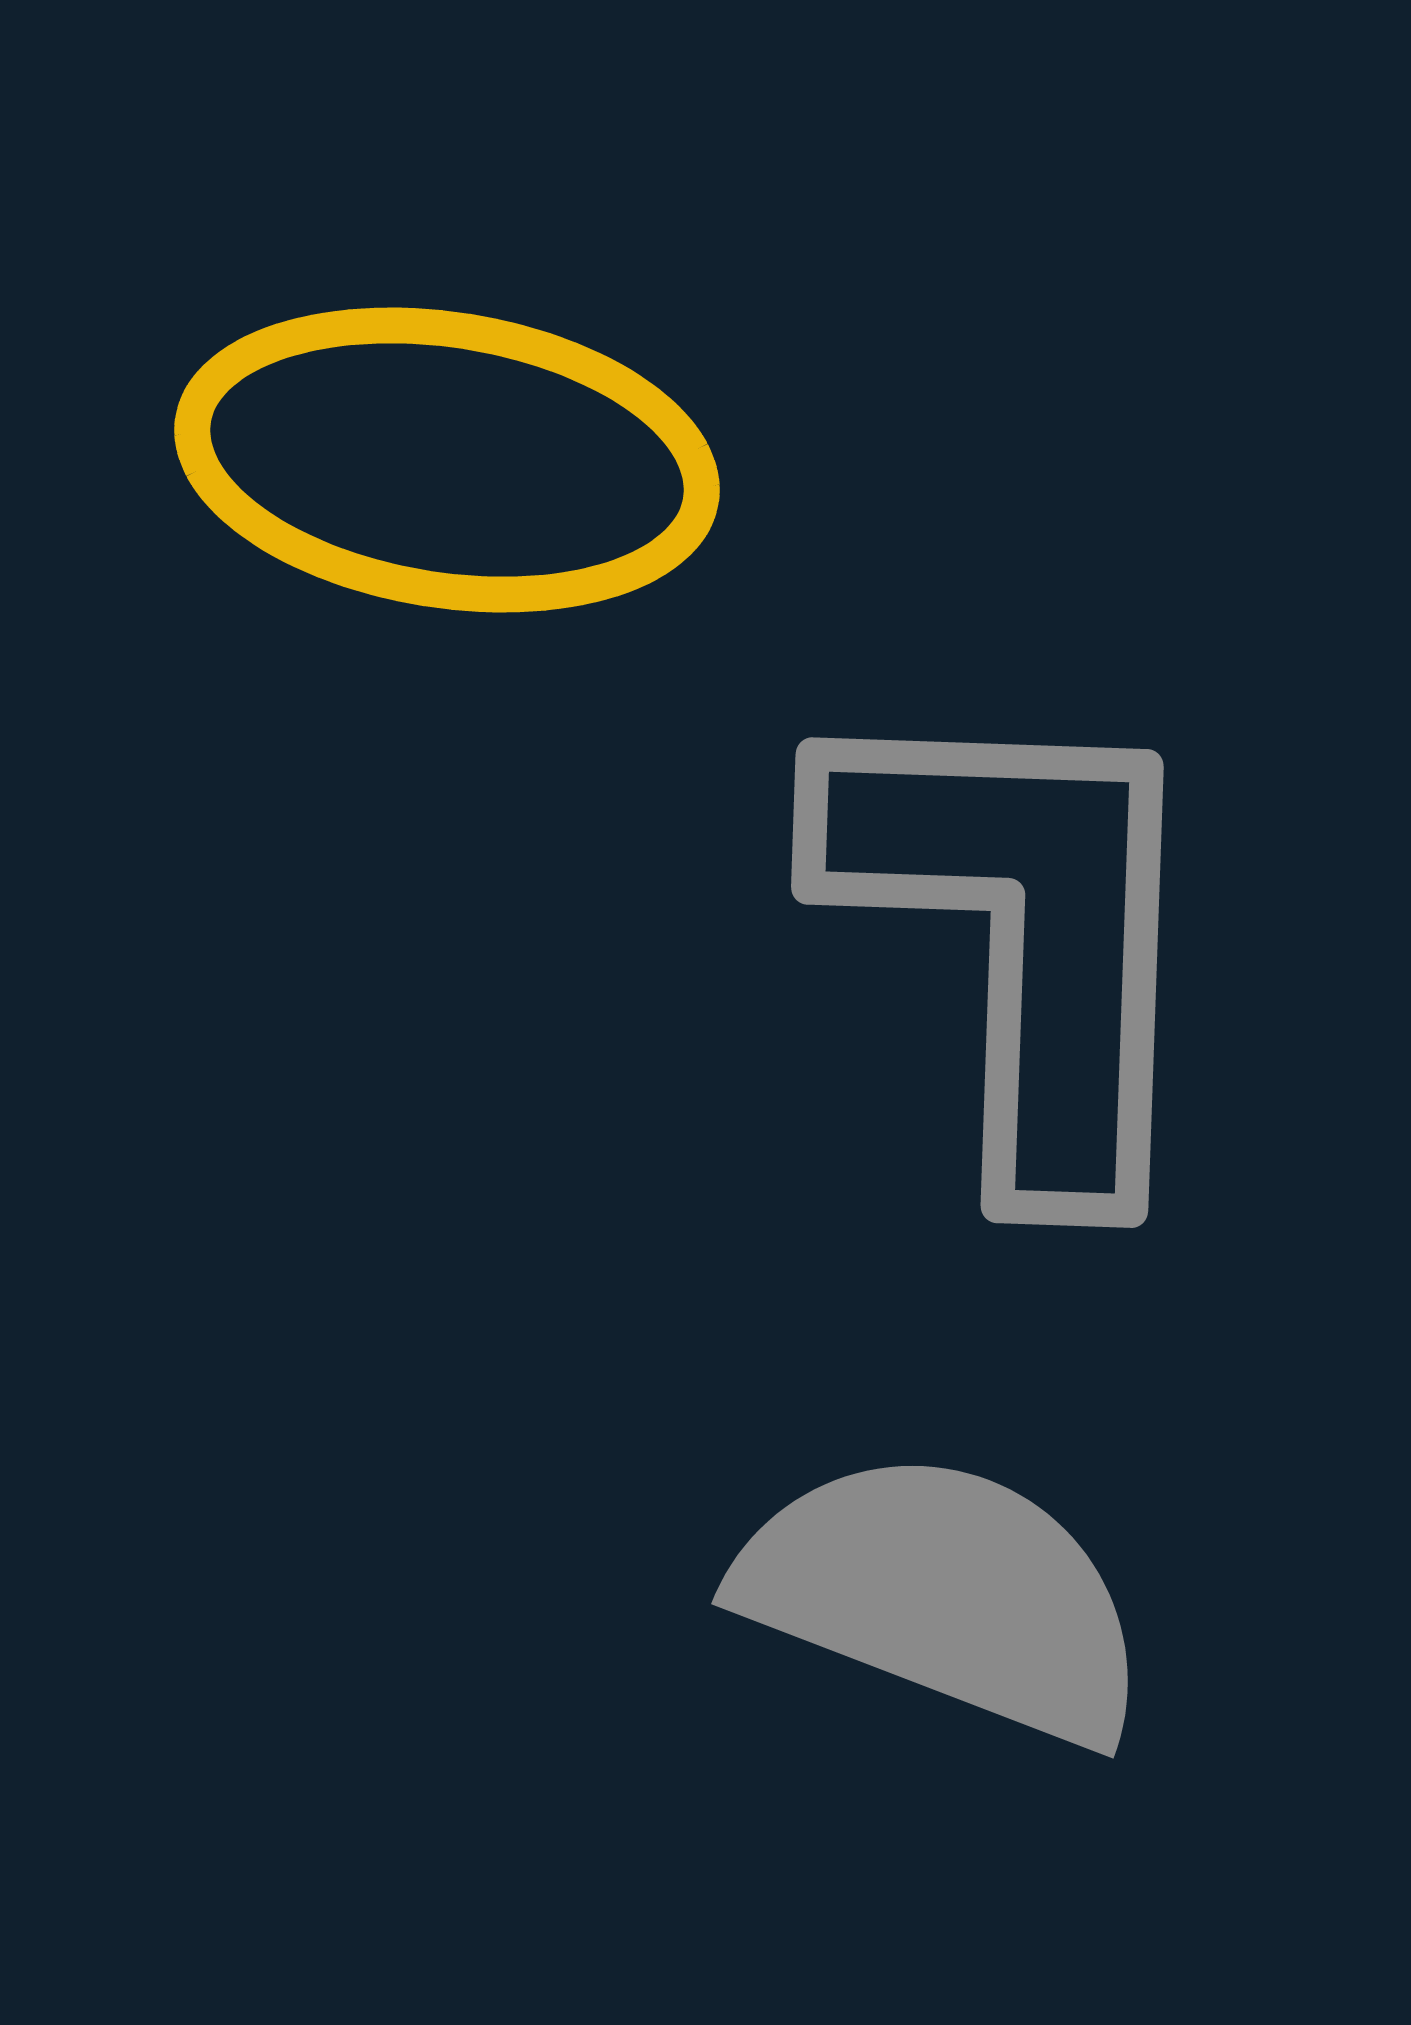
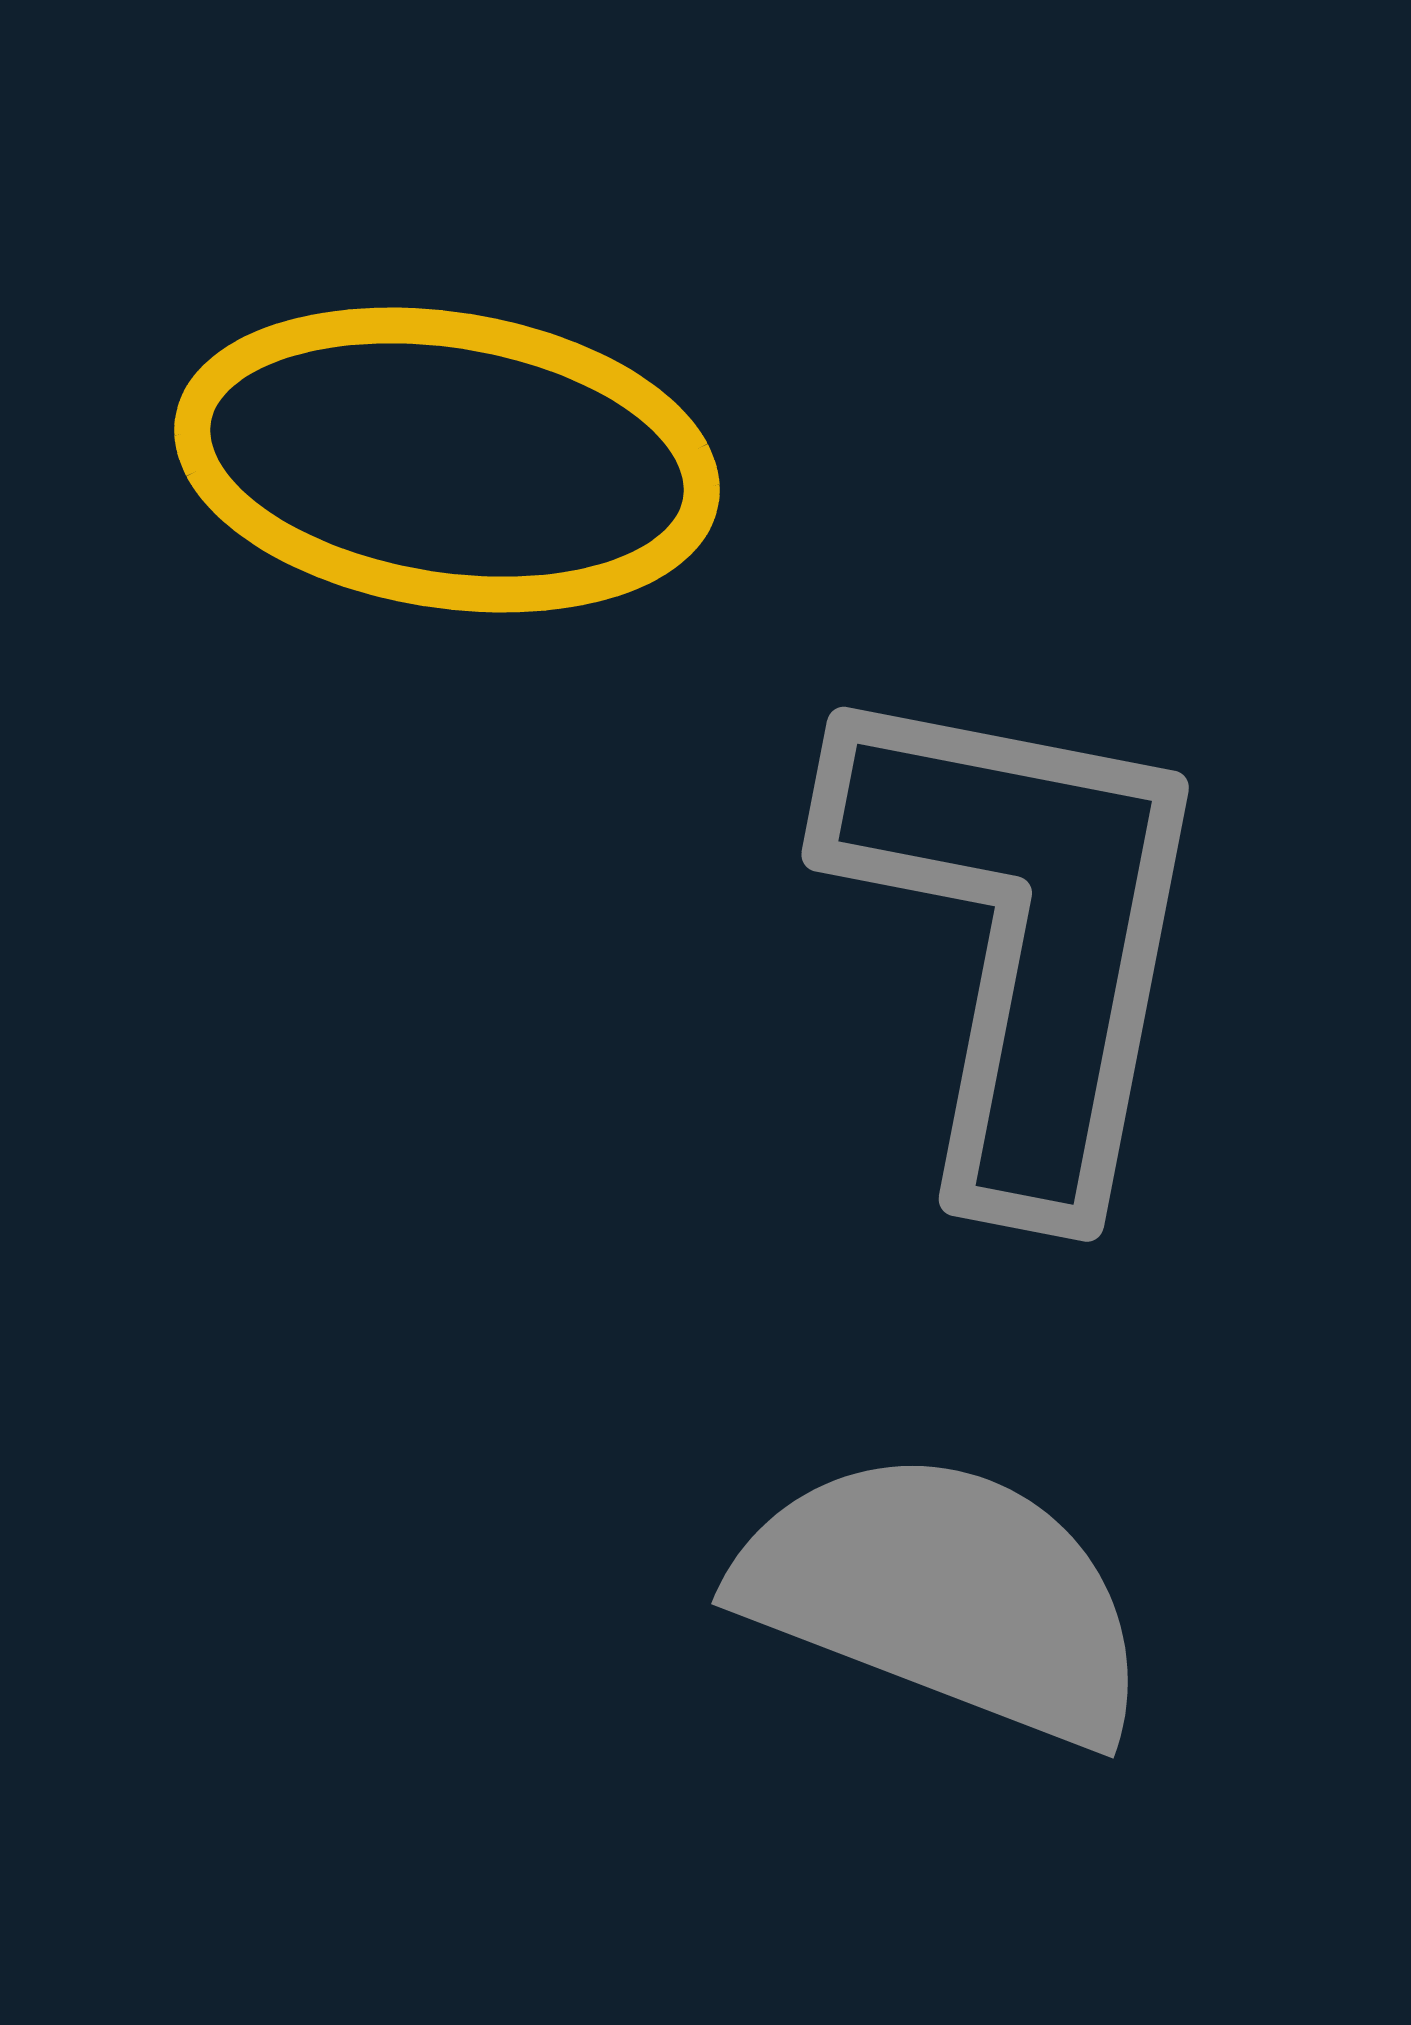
gray L-shape: rotated 9 degrees clockwise
